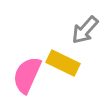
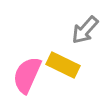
yellow rectangle: moved 2 px down
